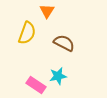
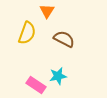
brown semicircle: moved 4 px up
